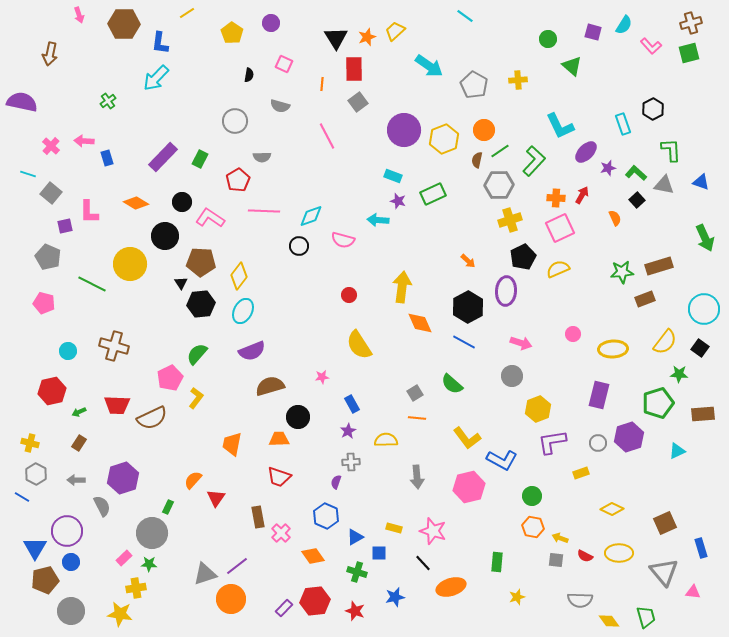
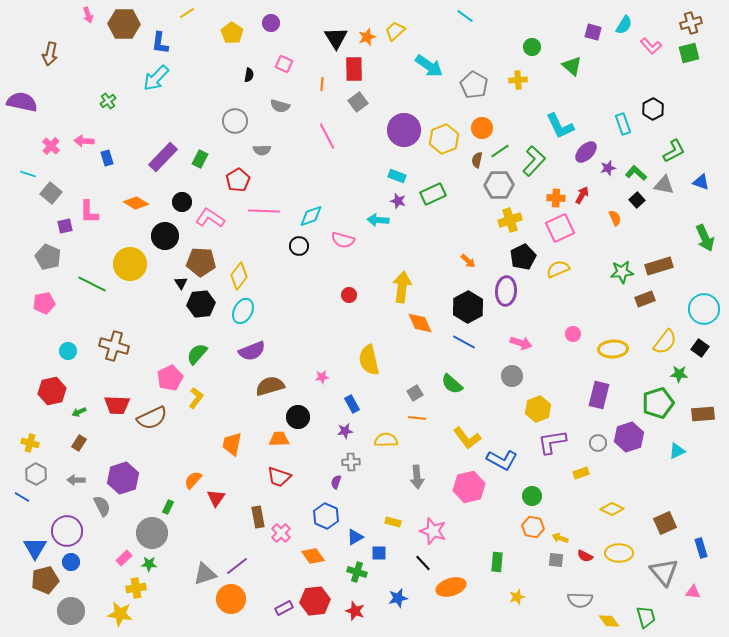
pink arrow at (79, 15): moved 9 px right
green circle at (548, 39): moved 16 px left, 8 px down
orange circle at (484, 130): moved 2 px left, 2 px up
green L-shape at (671, 150): moved 3 px right, 1 px down; rotated 65 degrees clockwise
gray semicircle at (262, 157): moved 7 px up
cyan rectangle at (393, 176): moved 4 px right
pink pentagon at (44, 303): rotated 25 degrees counterclockwise
yellow semicircle at (359, 345): moved 10 px right, 15 px down; rotated 20 degrees clockwise
purple star at (348, 431): moved 3 px left; rotated 21 degrees clockwise
yellow rectangle at (394, 528): moved 1 px left, 6 px up
blue star at (395, 597): moved 3 px right, 1 px down
purple rectangle at (284, 608): rotated 18 degrees clockwise
